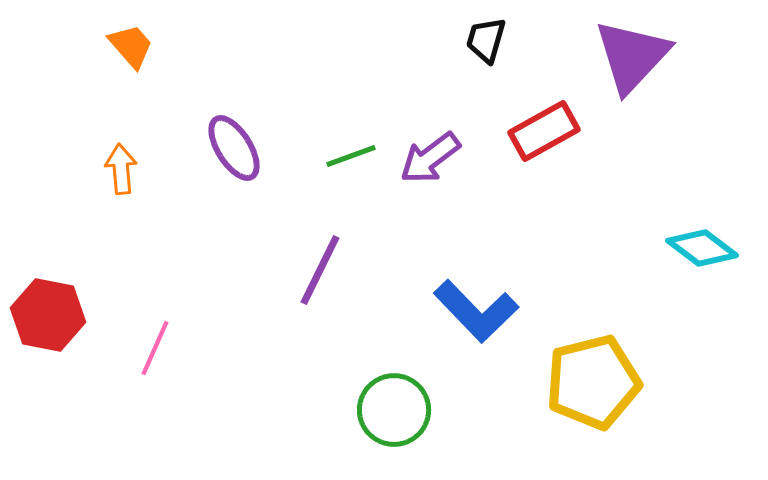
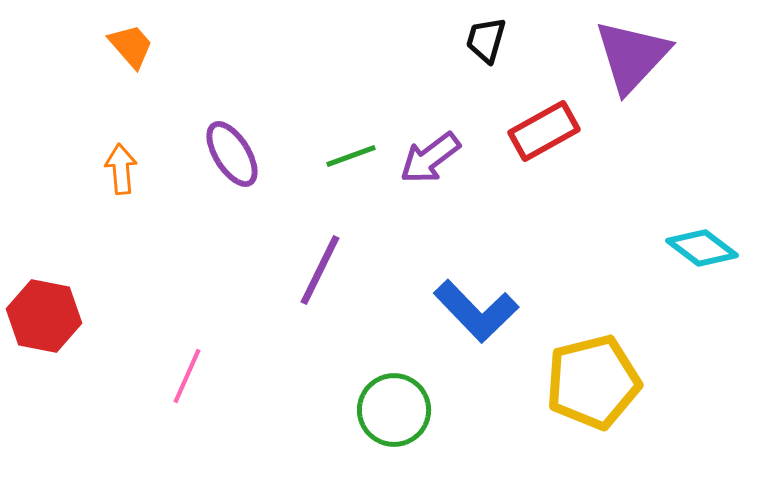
purple ellipse: moved 2 px left, 6 px down
red hexagon: moved 4 px left, 1 px down
pink line: moved 32 px right, 28 px down
